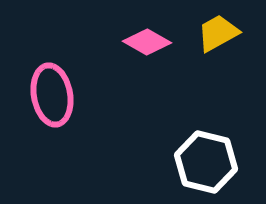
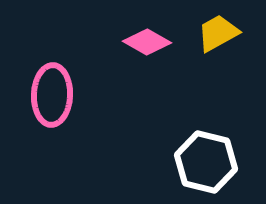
pink ellipse: rotated 12 degrees clockwise
